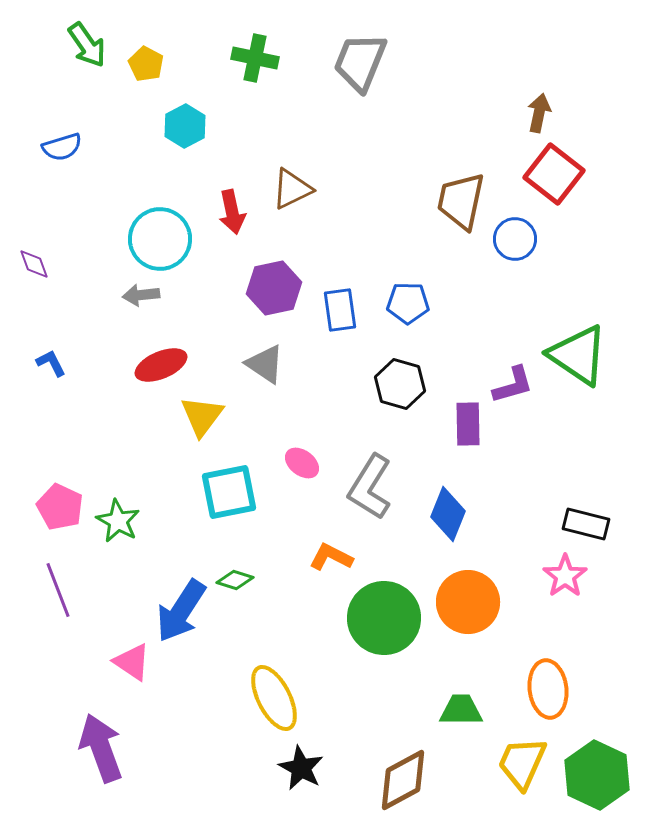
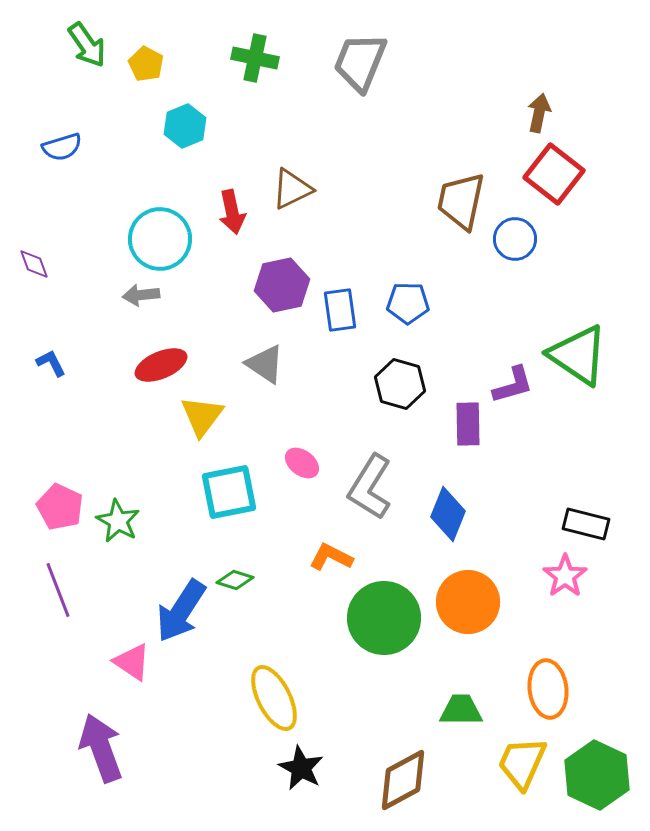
cyan hexagon at (185, 126): rotated 6 degrees clockwise
purple hexagon at (274, 288): moved 8 px right, 3 px up
